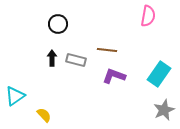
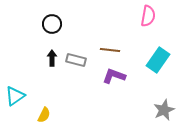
black circle: moved 6 px left
brown line: moved 3 px right
cyan rectangle: moved 1 px left, 14 px up
yellow semicircle: rotated 70 degrees clockwise
